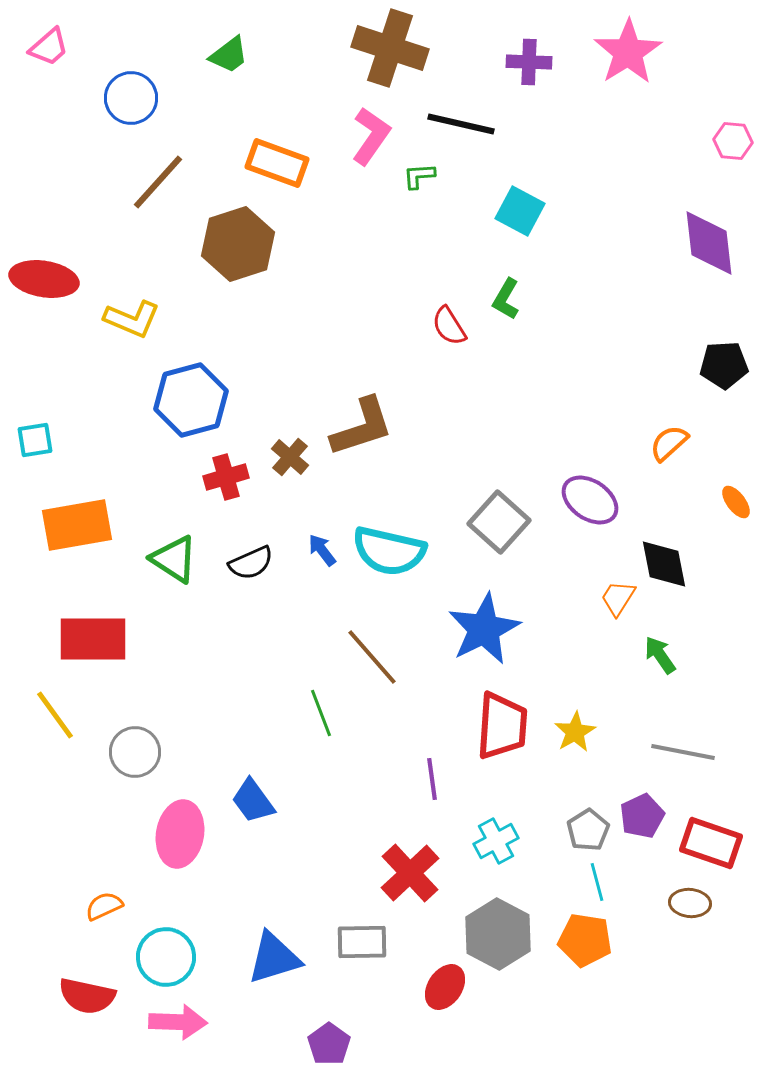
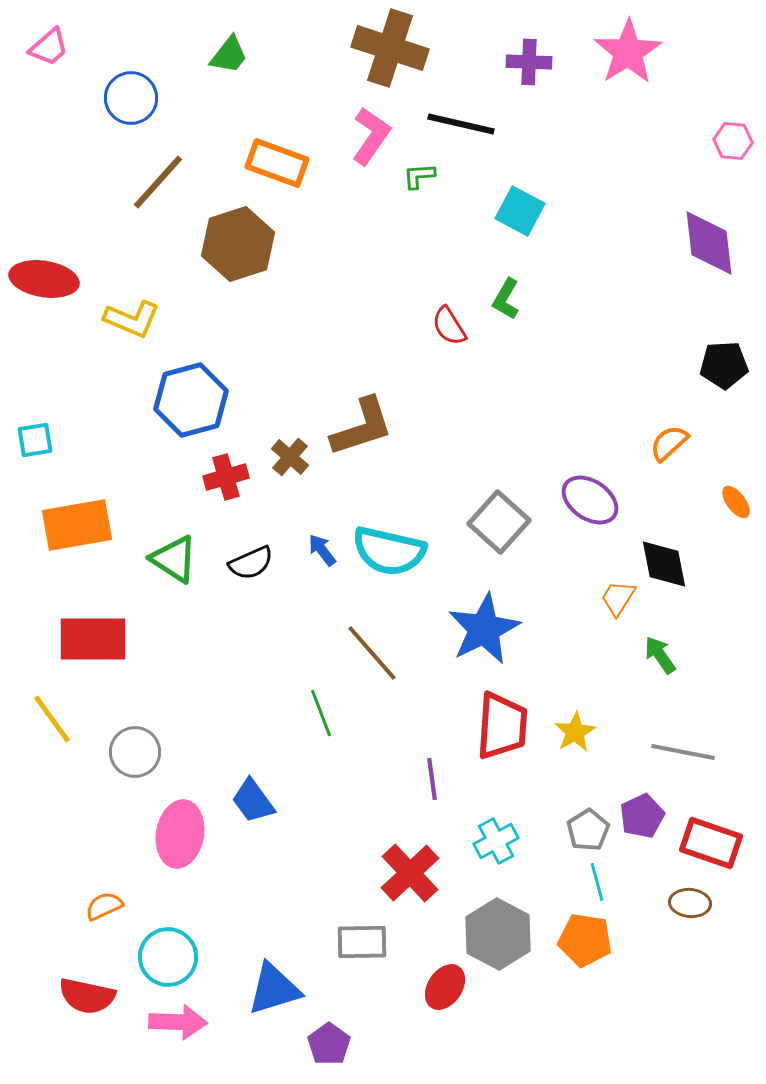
green trapezoid at (229, 55): rotated 15 degrees counterclockwise
brown line at (372, 657): moved 4 px up
yellow line at (55, 715): moved 3 px left, 4 px down
cyan circle at (166, 957): moved 2 px right
blue triangle at (274, 958): moved 31 px down
